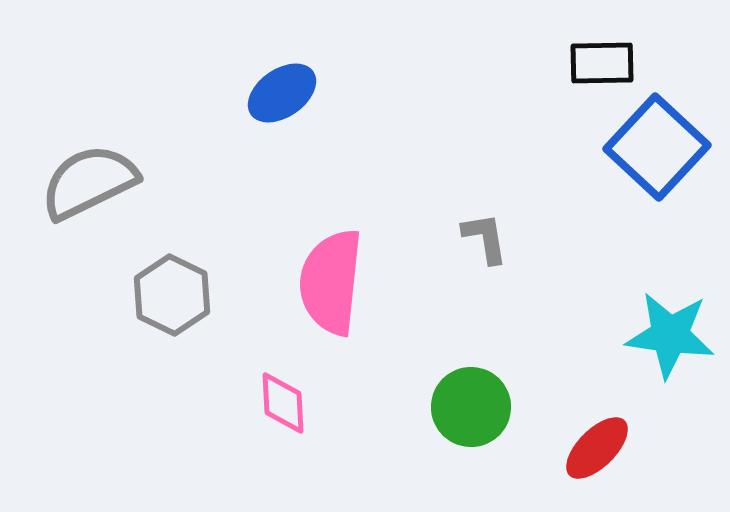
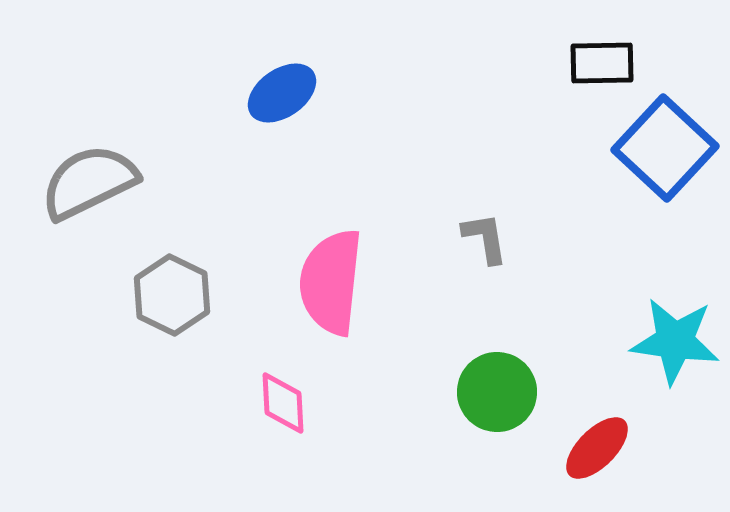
blue square: moved 8 px right, 1 px down
cyan star: moved 5 px right, 6 px down
green circle: moved 26 px right, 15 px up
